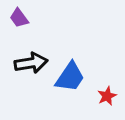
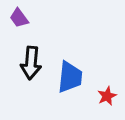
black arrow: rotated 104 degrees clockwise
blue trapezoid: rotated 28 degrees counterclockwise
